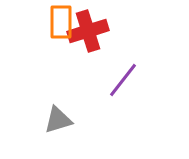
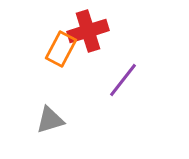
orange rectangle: moved 27 px down; rotated 28 degrees clockwise
gray triangle: moved 8 px left
